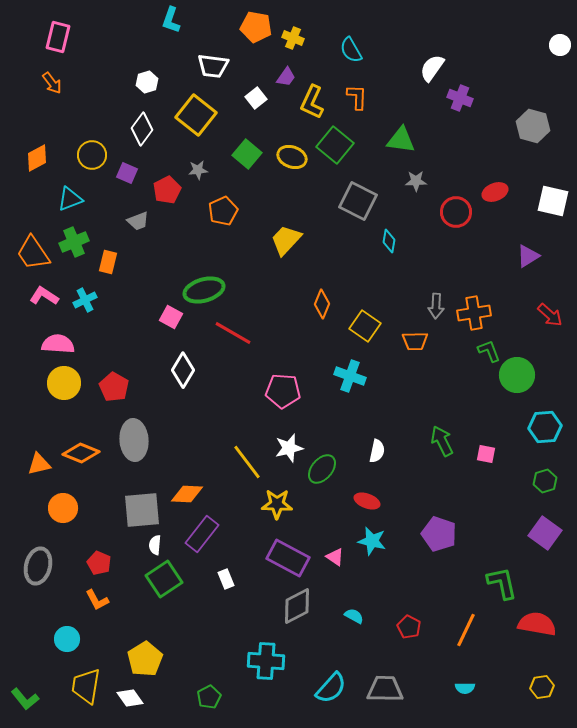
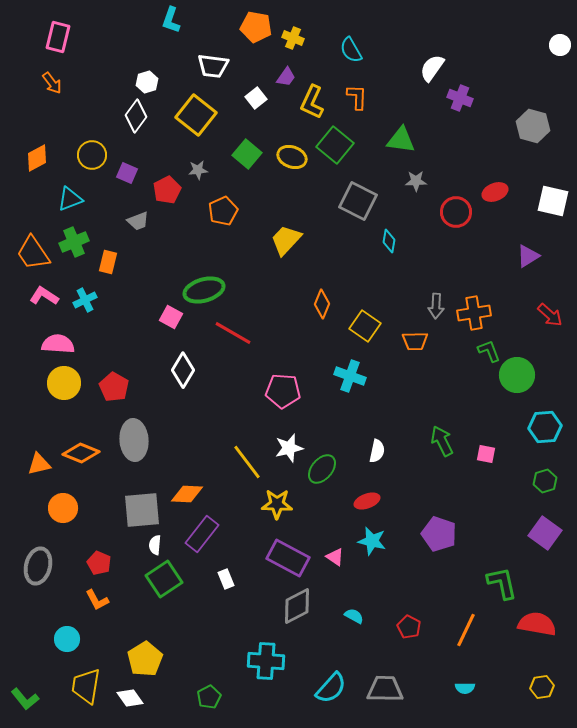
white diamond at (142, 129): moved 6 px left, 13 px up
red ellipse at (367, 501): rotated 40 degrees counterclockwise
